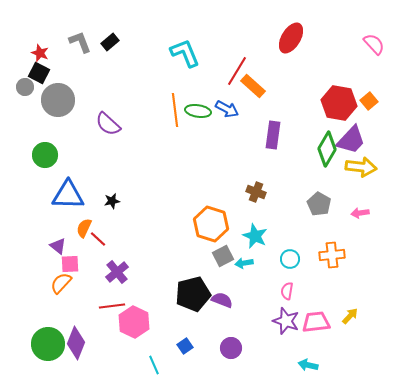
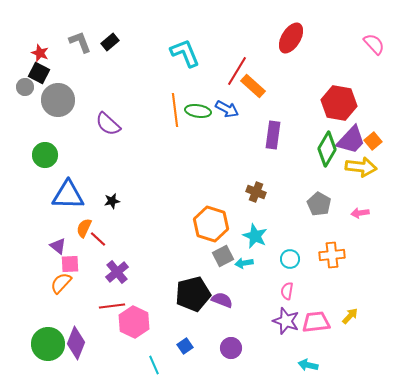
orange square at (369, 101): moved 4 px right, 40 px down
